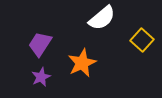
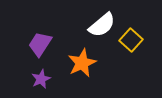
white semicircle: moved 7 px down
yellow square: moved 11 px left
purple star: moved 2 px down
